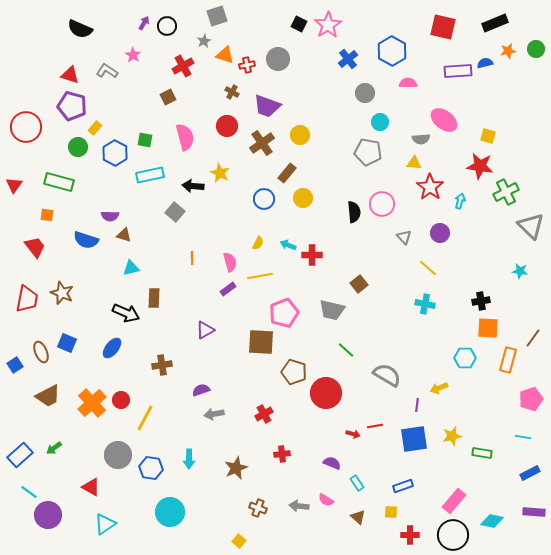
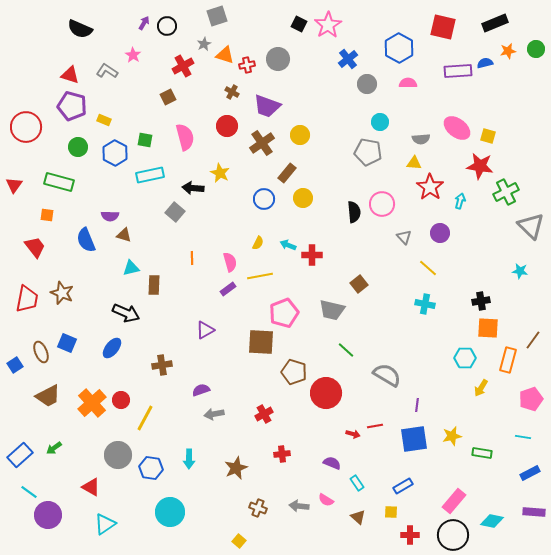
gray star at (204, 41): moved 3 px down
blue hexagon at (392, 51): moved 7 px right, 3 px up
gray circle at (365, 93): moved 2 px right, 9 px up
pink ellipse at (444, 120): moved 13 px right, 8 px down
yellow rectangle at (95, 128): moved 9 px right, 8 px up; rotated 72 degrees clockwise
black arrow at (193, 186): moved 2 px down
blue semicircle at (86, 240): rotated 50 degrees clockwise
brown rectangle at (154, 298): moved 13 px up
brown line at (533, 338): moved 2 px down
yellow arrow at (439, 388): moved 42 px right; rotated 36 degrees counterclockwise
blue rectangle at (403, 486): rotated 12 degrees counterclockwise
